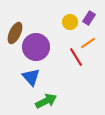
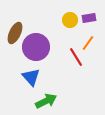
purple rectangle: rotated 48 degrees clockwise
yellow circle: moved 2 px up
orange line: rotated 21 degrees counterclockwise
